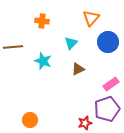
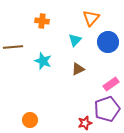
cyan triangle: moved 4 px right, 3 px up
